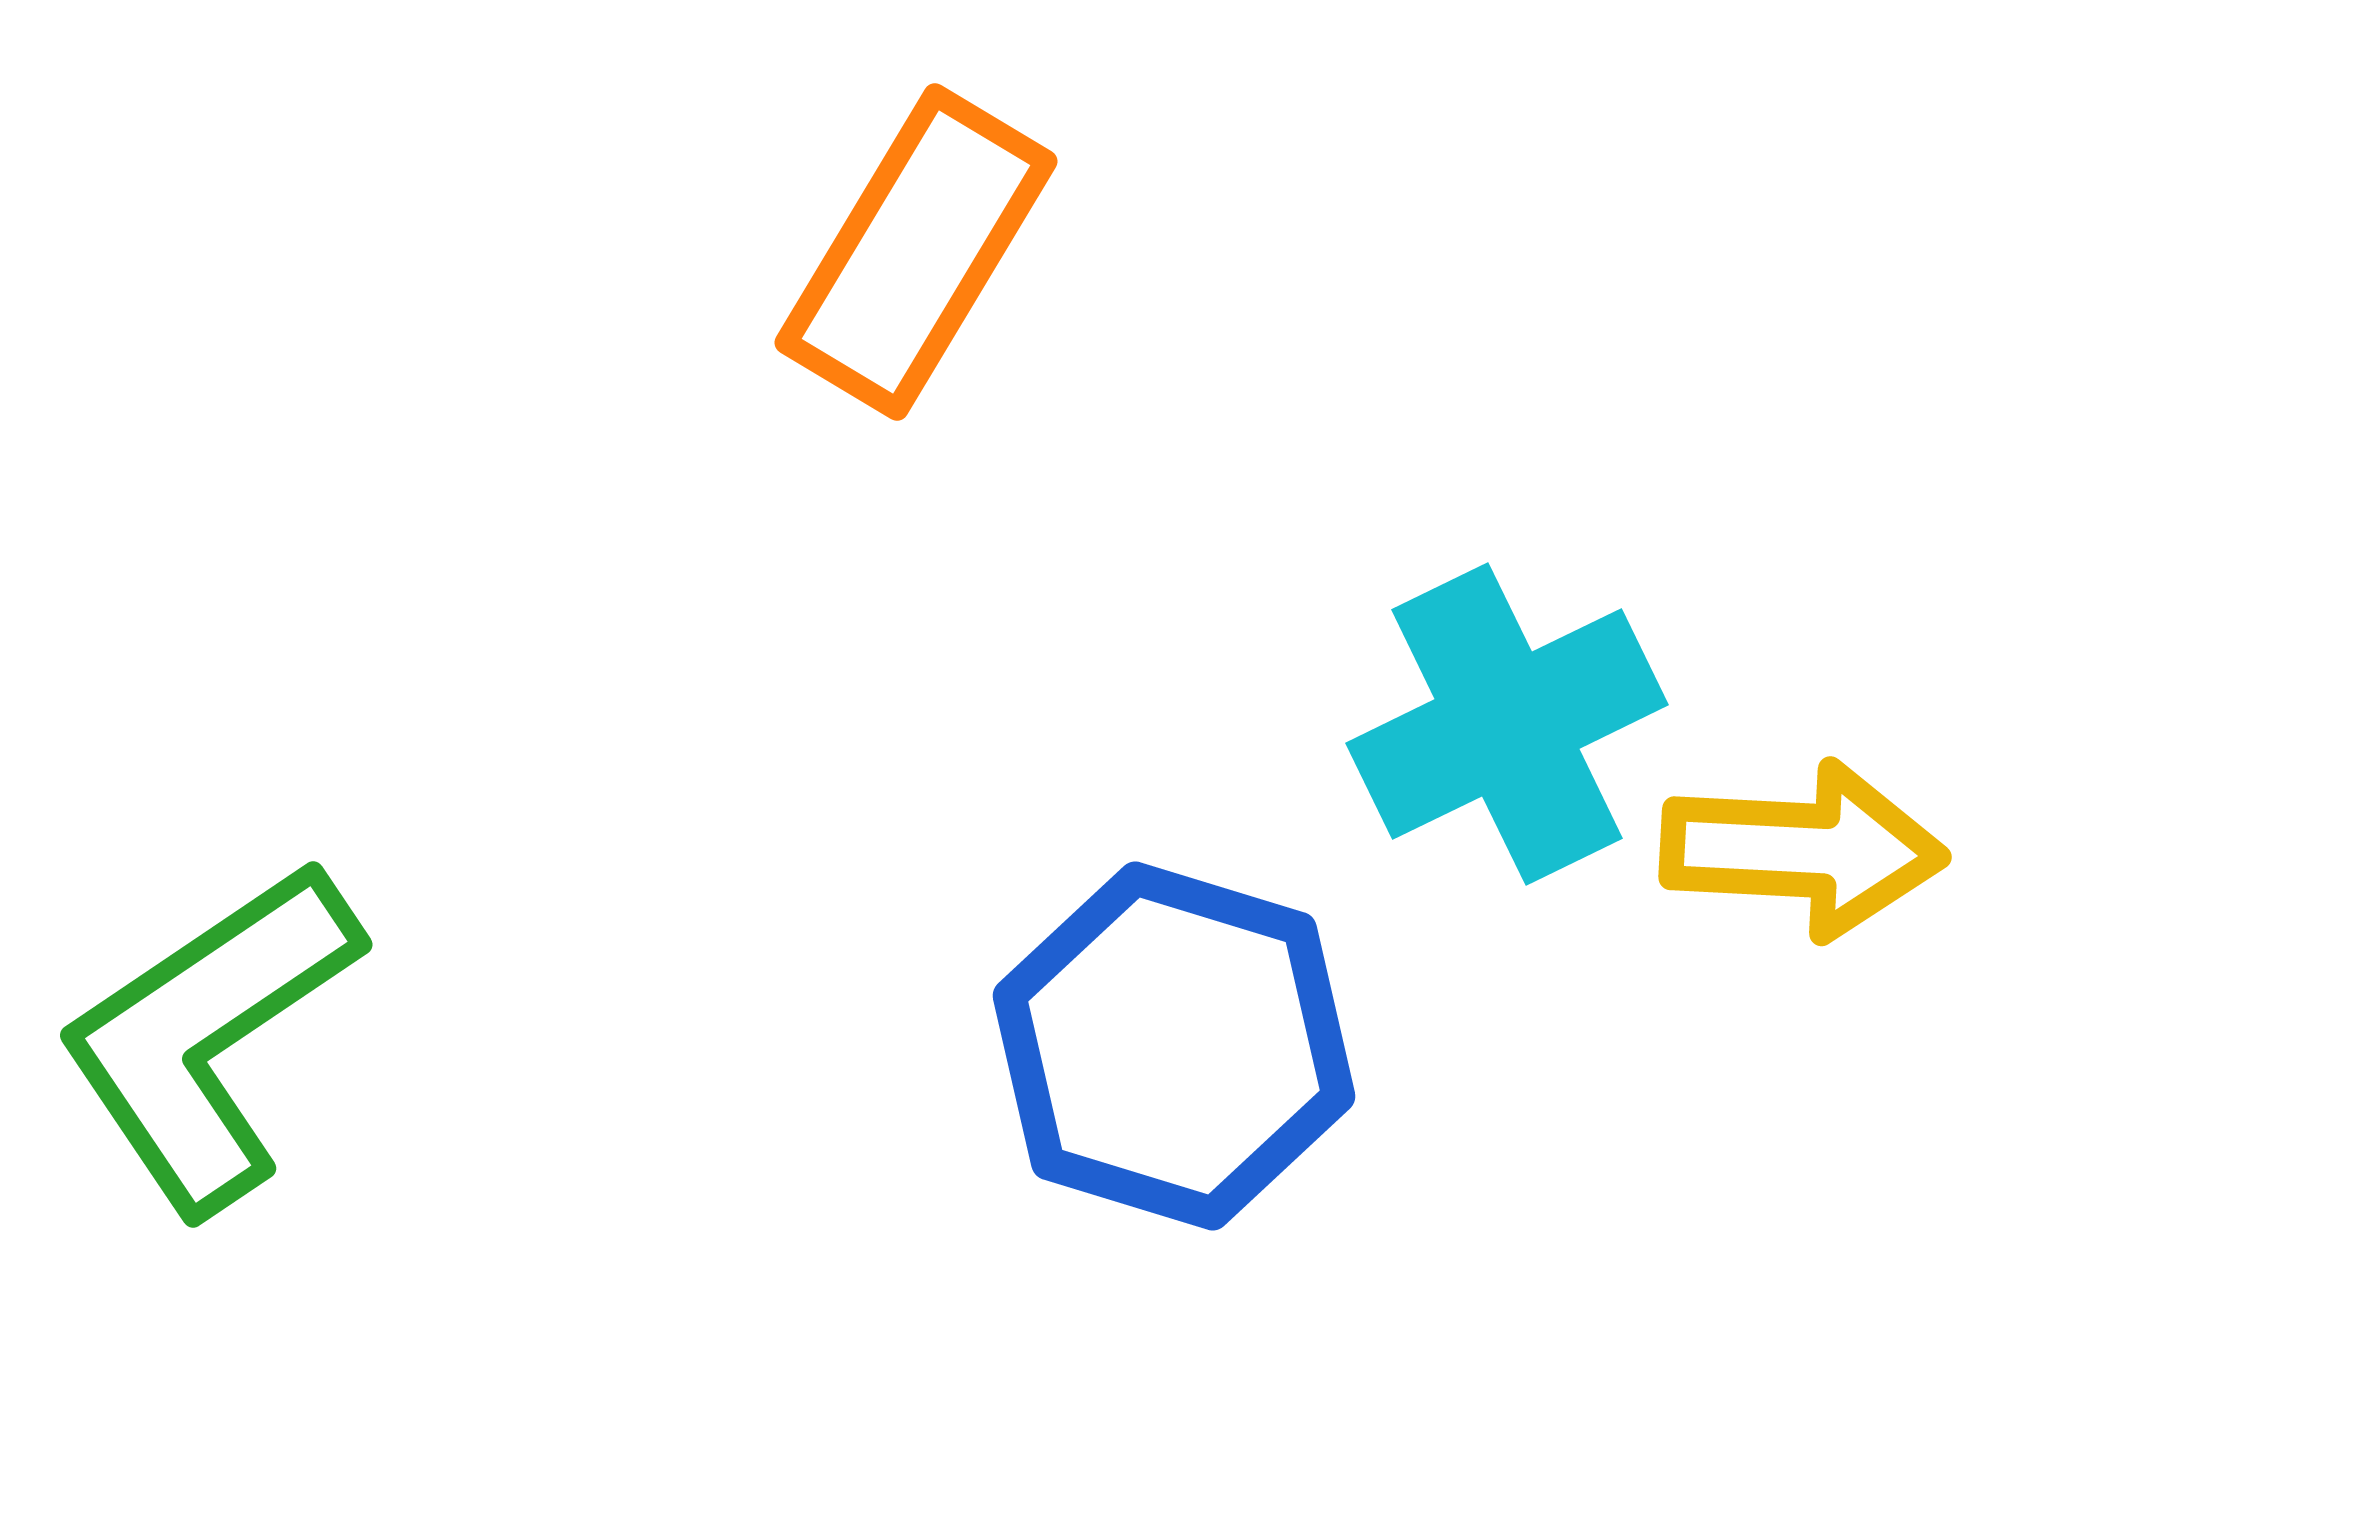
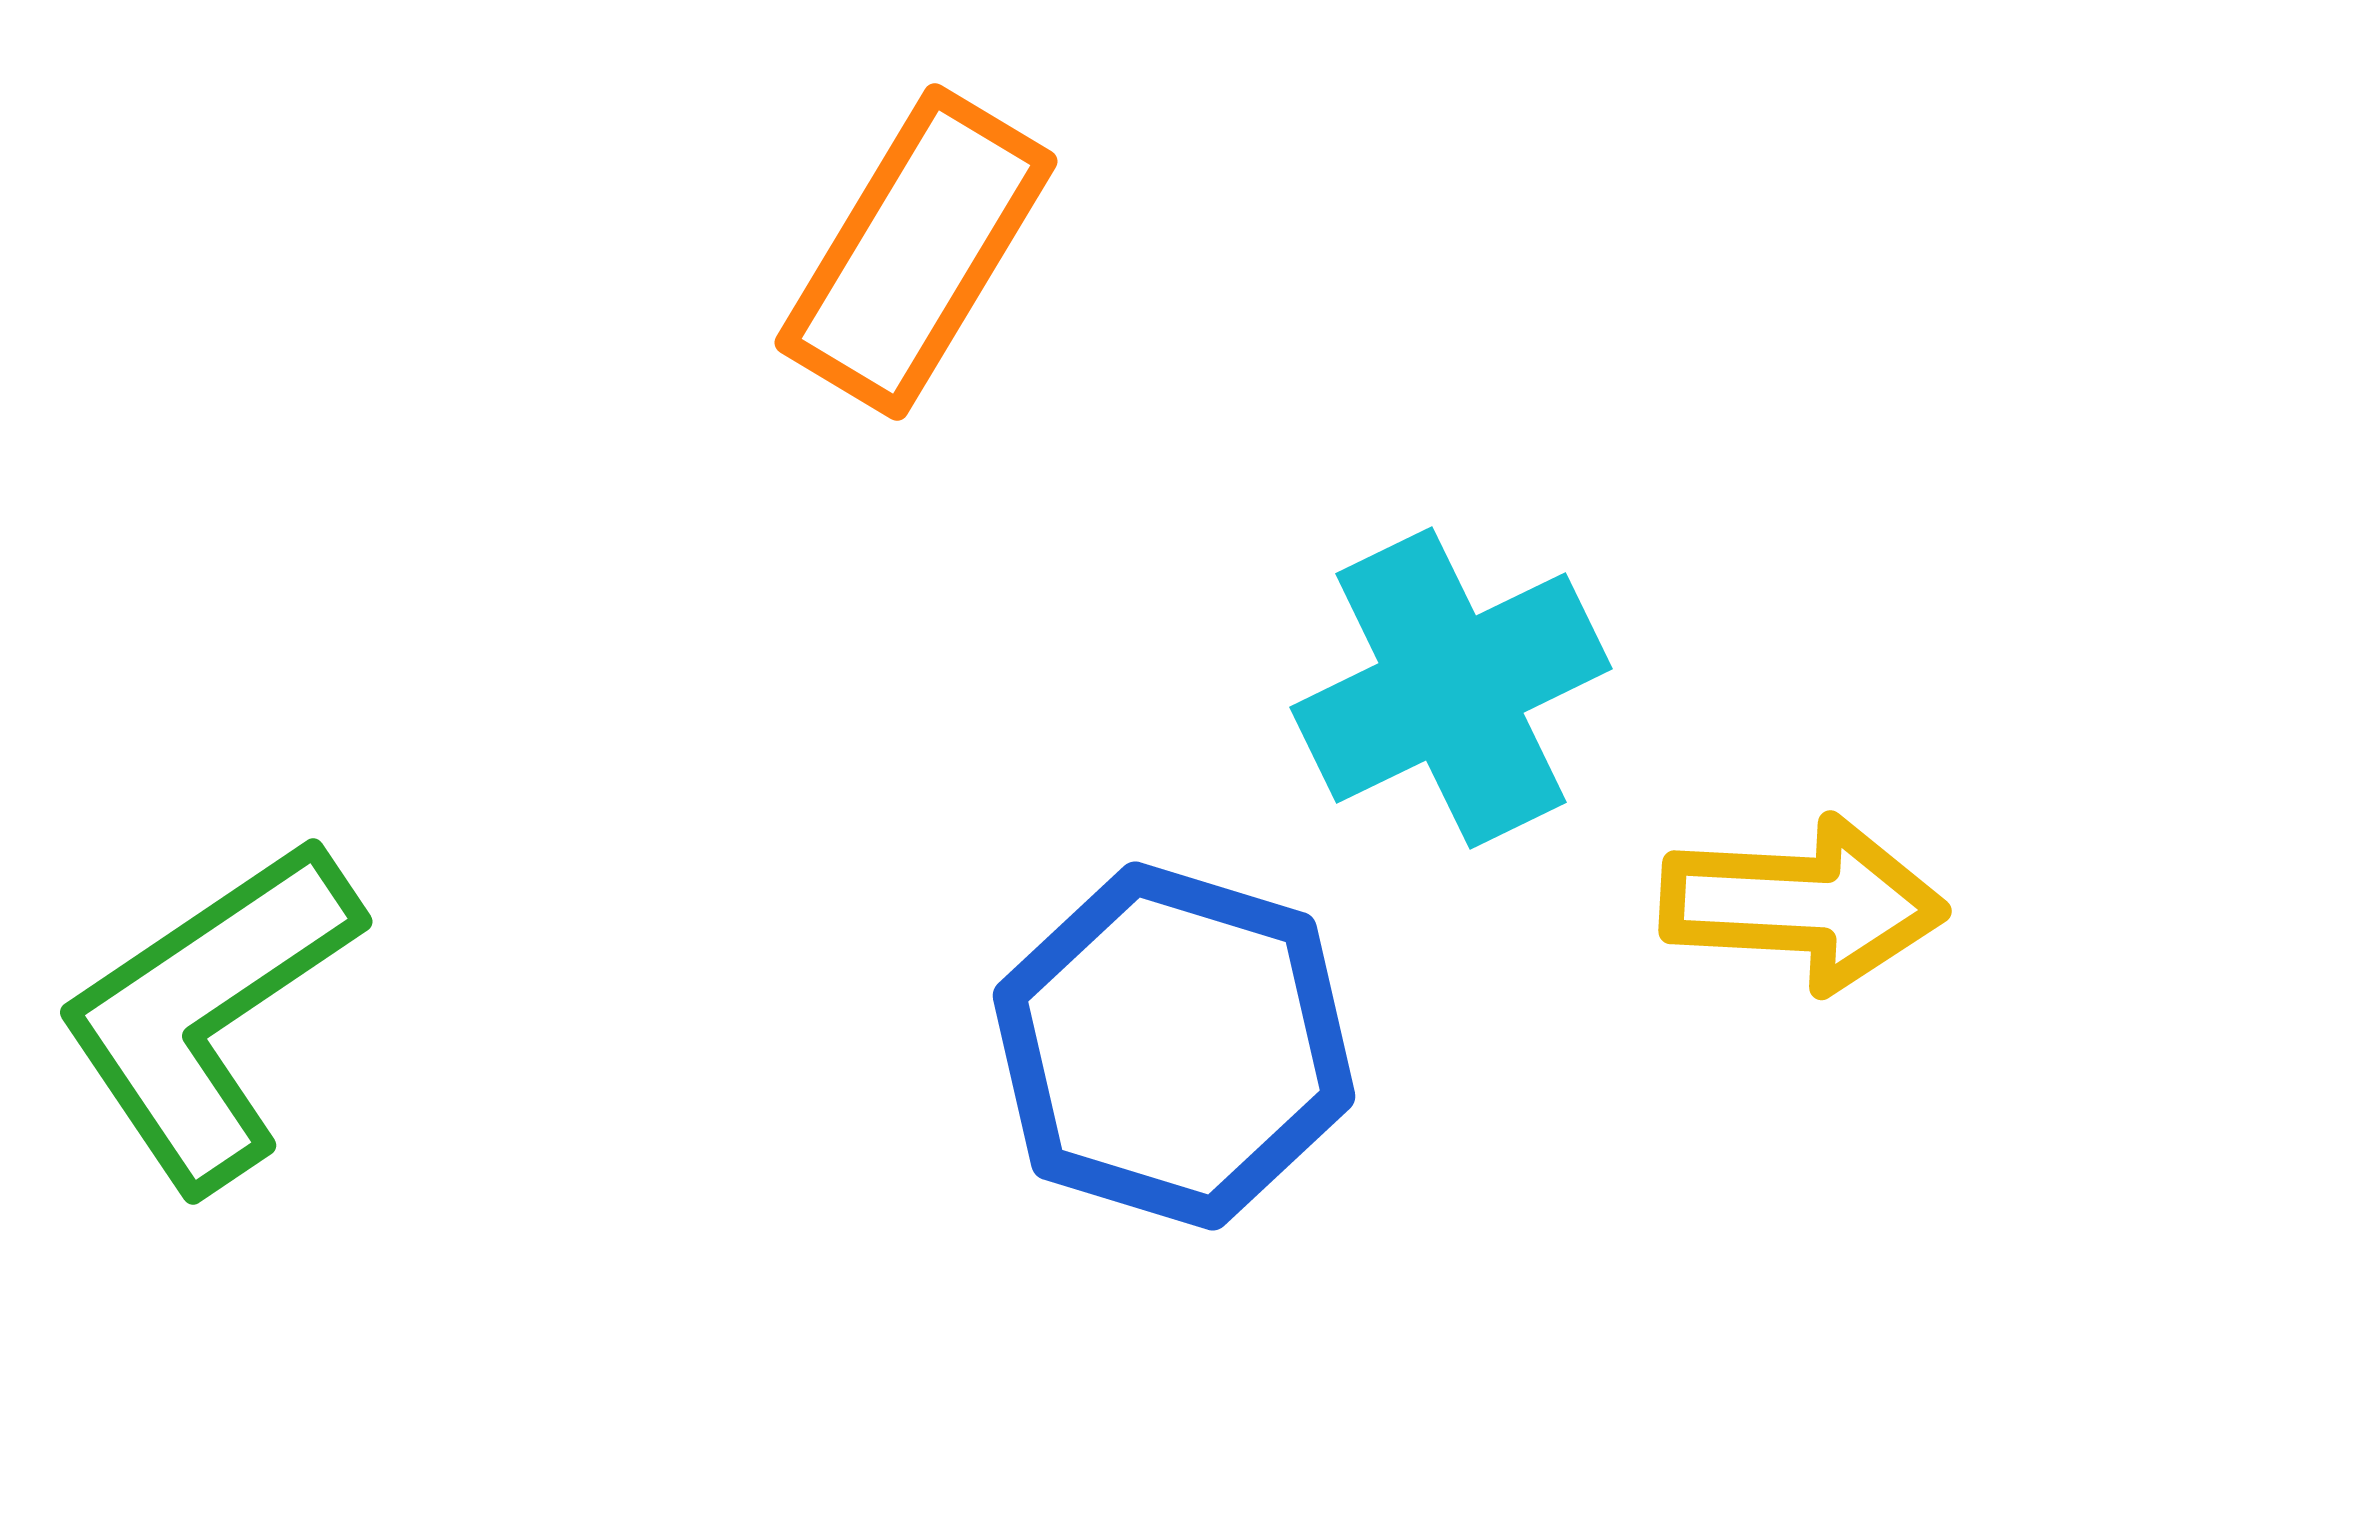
cyan cross: moved 56 px left, 36 px up
yellow arrow: moved 54 px down
green L-shape: moved 23 px up
